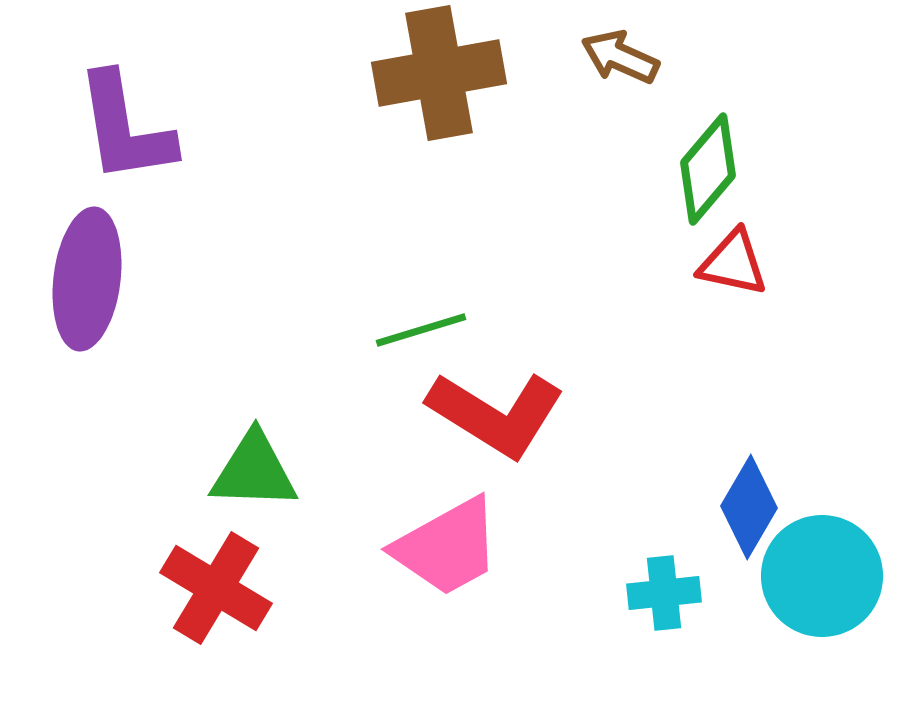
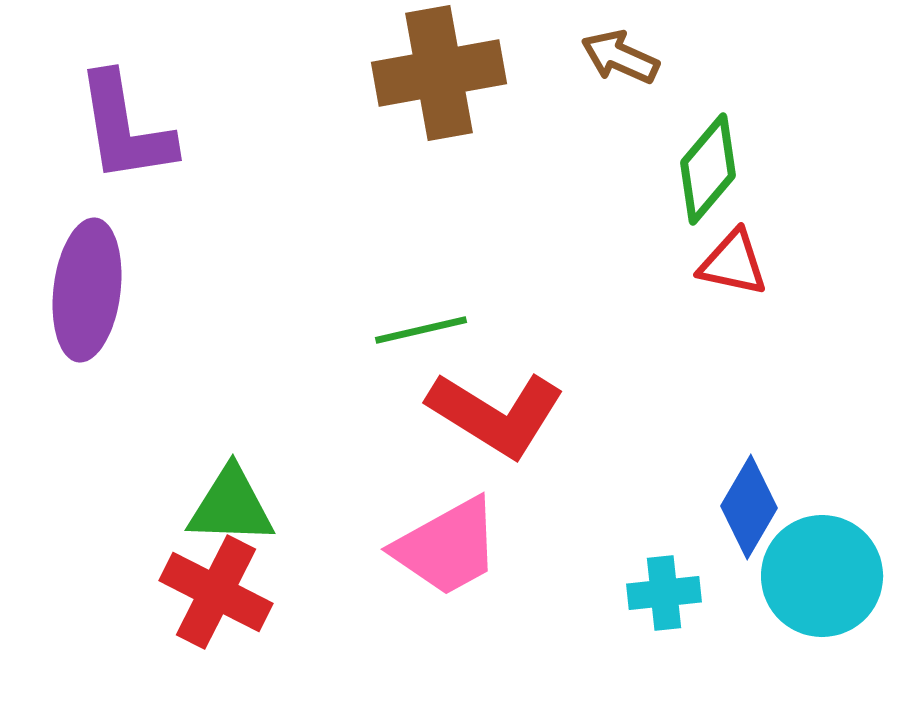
purple ellipse: moved 11 px down
green line: rotated 4 degrees clockwise
green triangle: moved 23 px left, 35 px down
red cross: moved 4 px down; rotated 4 degrees counterclockwise
